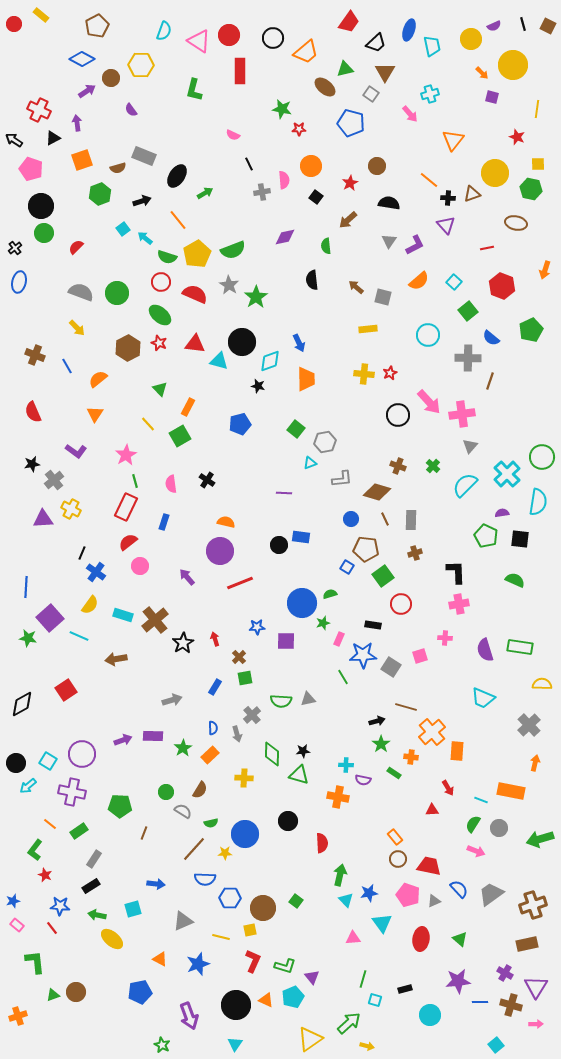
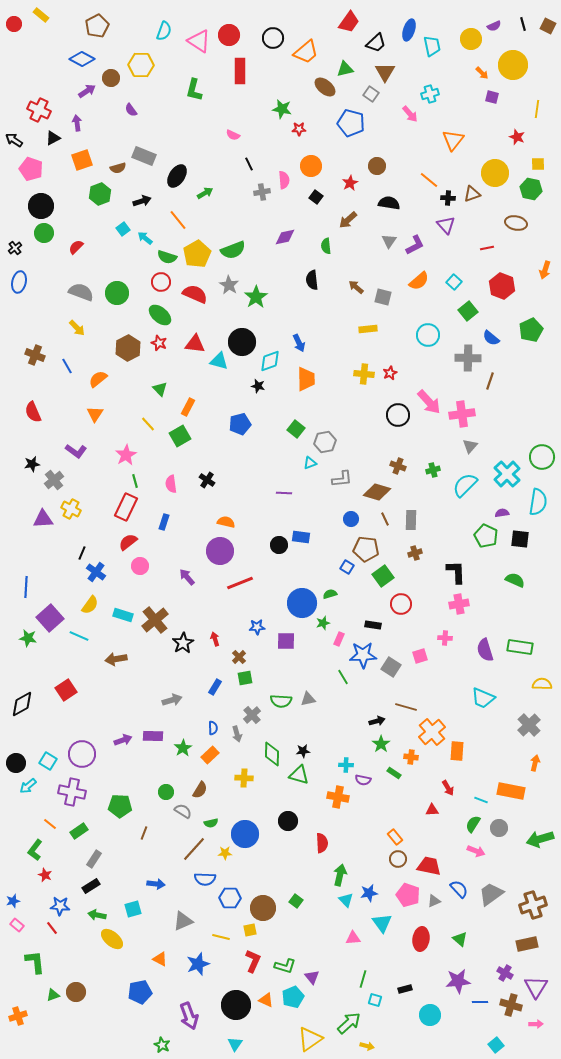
green cross at (433, 466): moved 4 px down; rotated 32 degrees clockwise
